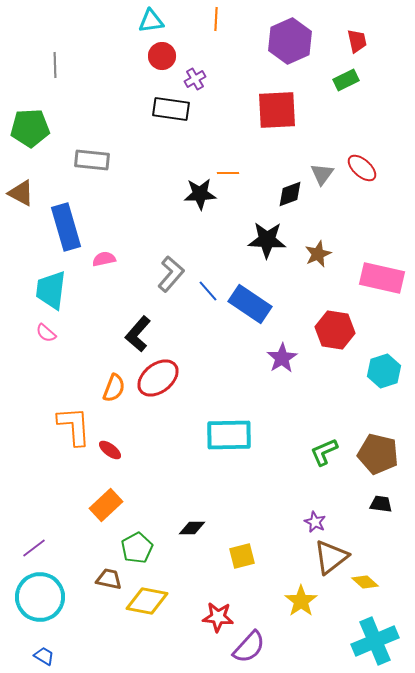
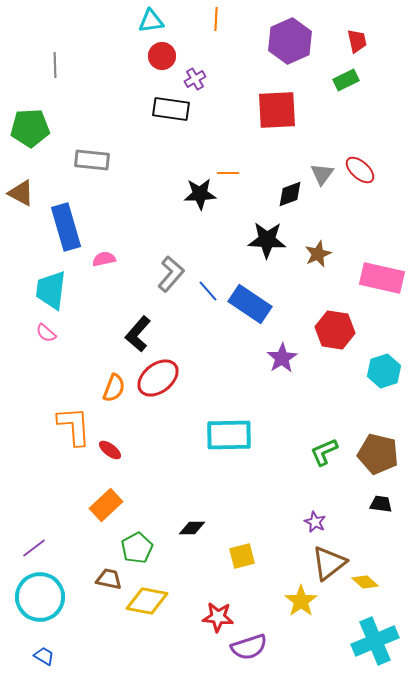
red ellipse at (362, 168): moved 2 px left, 2 px down
brown triangle at (331, 557): moved 2 px left, 6 px down
purple semicircle at (249, 647): rotated 30 degrees clockwise
